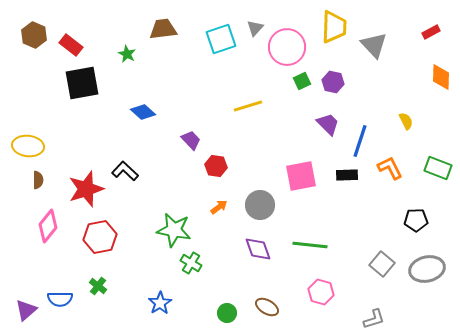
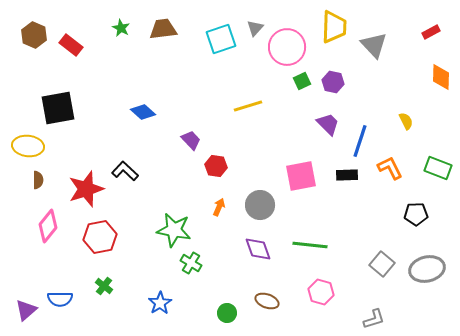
green star at (127, 54): moved 6 px left, 26 px up
black square at (82, 83): moved 24 px left, 25 px down
orange arrow at (219, 207): rotated 30 degrees counterclockwise
black pentagon at (416, 220): moved 6 px up
green cross at (98, 286): moved 6 px right
brown ellipse at (267, 307): moved 6 px up; rotated 10 degrees counterclockwise
